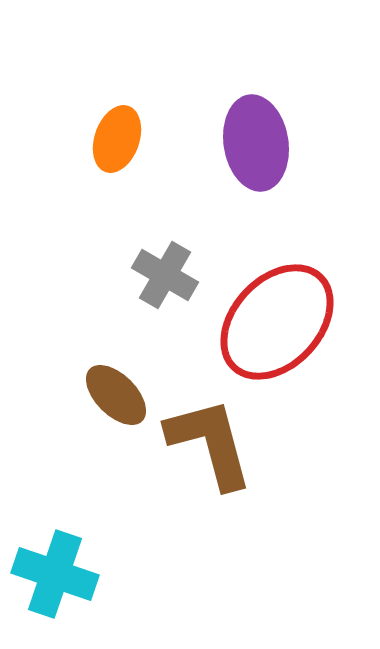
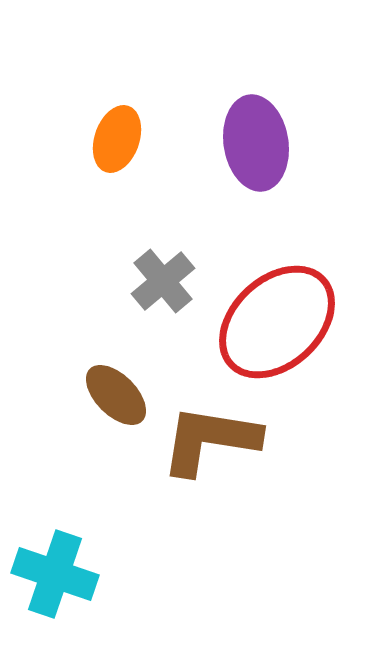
gray cross: moved 2 px left, 6 px down; rotated 20 degrees clockwise
red ellipse: rotated 4 degrees clockwise
brown L-shape: moved 3 px up; rotated 66 degrees counterclockwise
